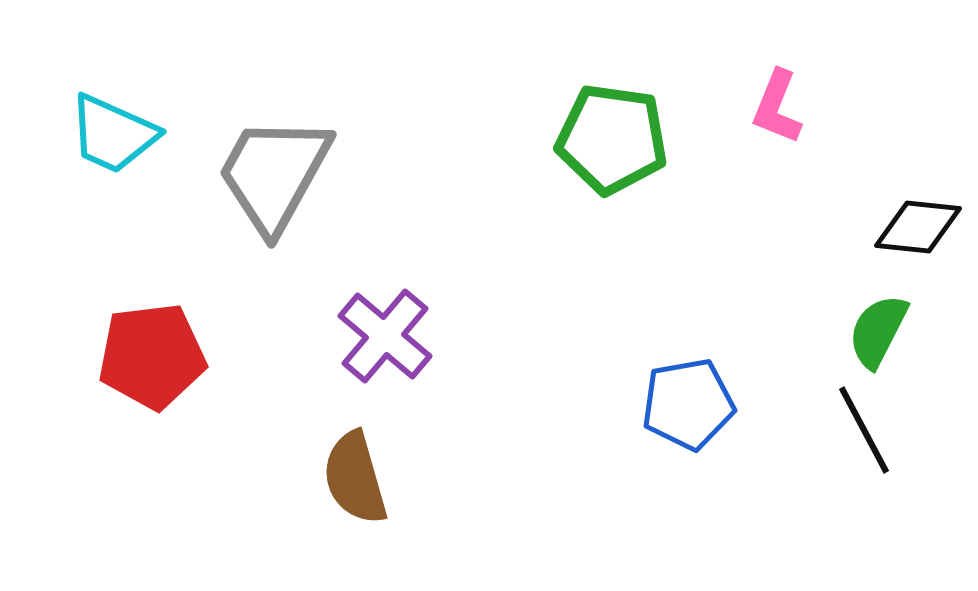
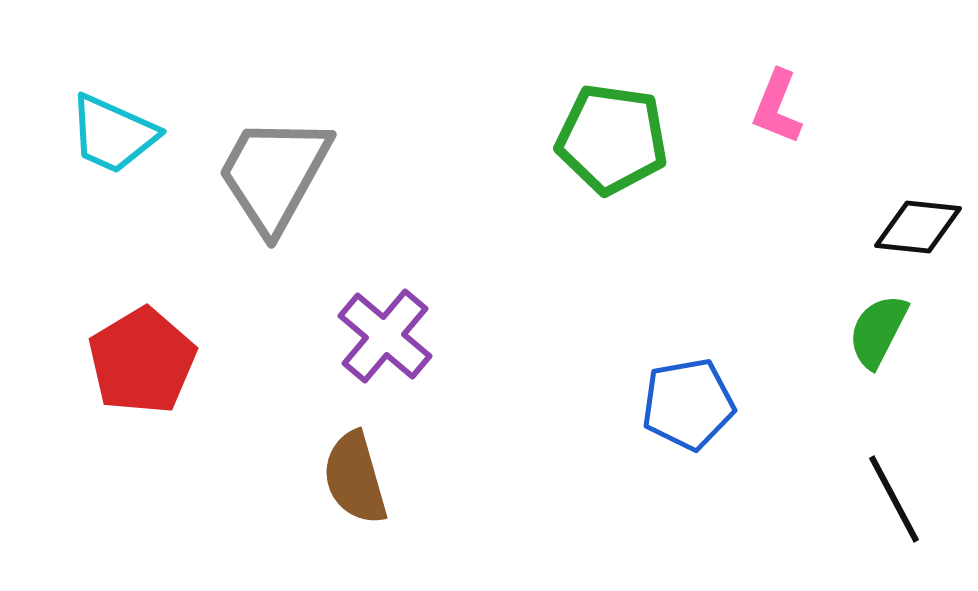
red pentagon: moved 10 px left, 5 px down; rotated 24 degrees counterclockwise
black line: moved 30 px right, 69 px down
